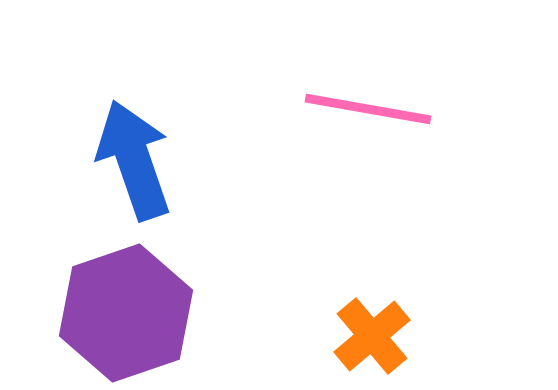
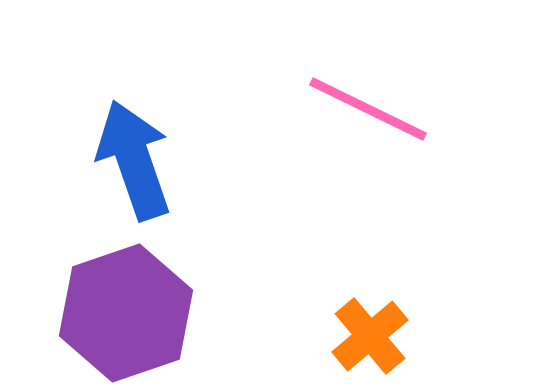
pink line: rotated 16 degrees clockwise
orange cross: moved 2 px left
